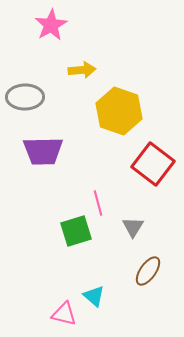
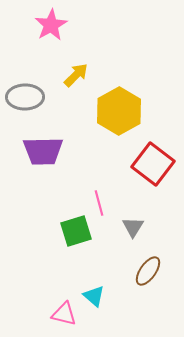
yellow arrow: moved 6 px left, 5 px down; rotated 40 degrees counterclockwise
yellow hexagon: rotated 12 degrees clockwise
pink line: moved 1 px right
